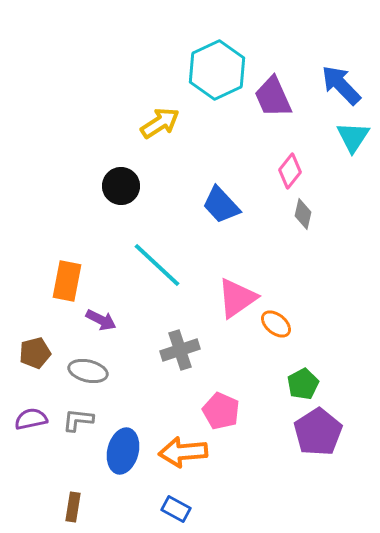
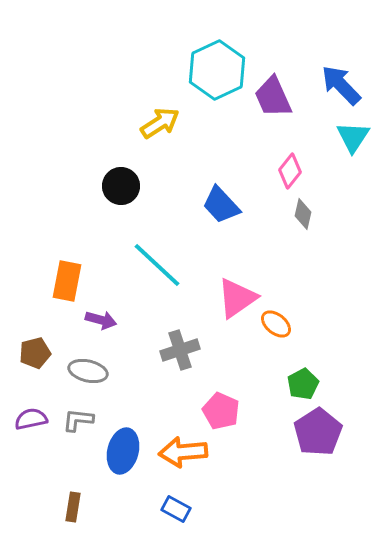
purple arrow: rotated 12 degrees counterclockwise
